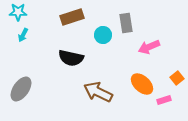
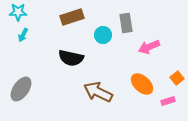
pink rectangle: moved 4 px right, 1 px down
